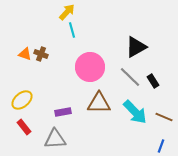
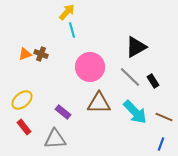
orange triangle: rotated 40 degrees counterclockwise
purple rectangle: rotated 49 degrees clockwise
blue line: moved 2 px up
